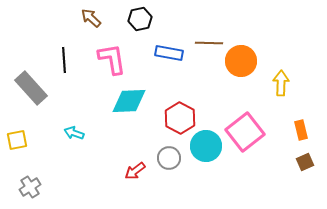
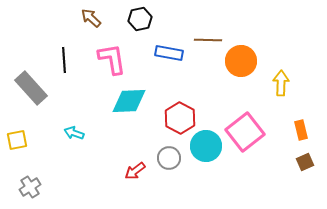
brown line: moved 1 px left, 3 px up
